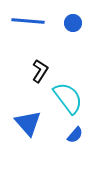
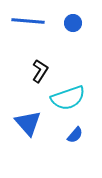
cyan semicircle: rotated 108 degrees clockwise
